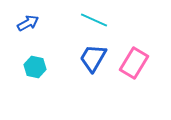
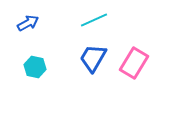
cyan line: rotated 48 degrees counterclockwise
